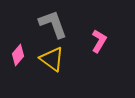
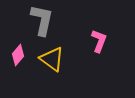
gray L-shape: moved 11 px left, 4 px up; rotated 32 degrees clockwise
pink L-shape: rotated 10 degrees counterclockwise
